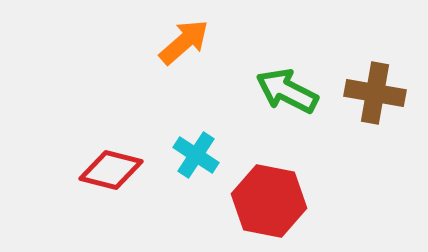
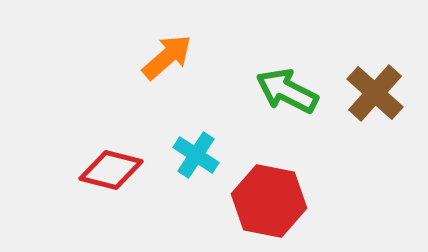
orange arrow: moved 17 px left, 15 px down
brown cross: rotated 32 degrees clockwise
